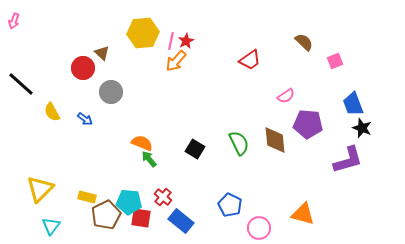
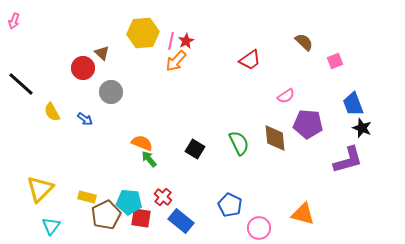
brown diamond: moved 2 px up
